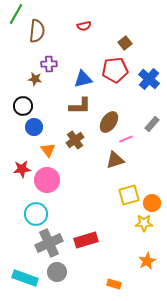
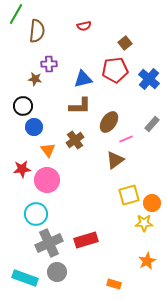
brown triangle: rotated 18 degrees counterclockwise
